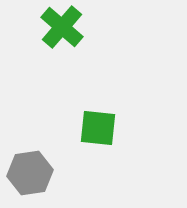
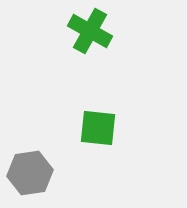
green cross: moved 28 px right, 4 px down; rotated 12 degrees counterclockwise
